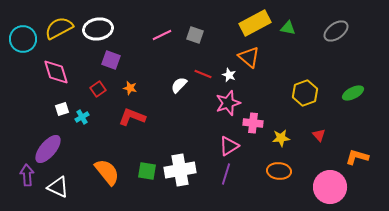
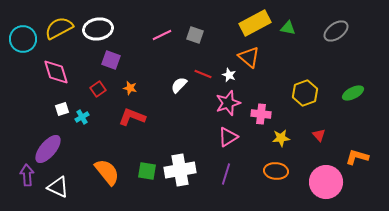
pink cross: moved 8 px right, 9 px up
pink triangle: moved 1 px left, 9 px up
orange ellipse: moved 3 px left
pink circle: moved 4 px left, 5 px up
